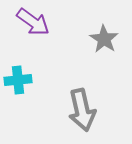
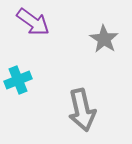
cyan cross: rotated 16 degrees counterclockwise
